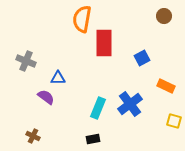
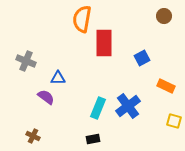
blue cross: moved 2 px left, 2 px down
